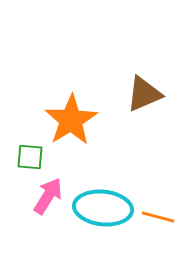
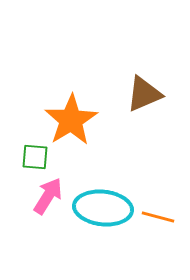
green square: moved 5 px right
